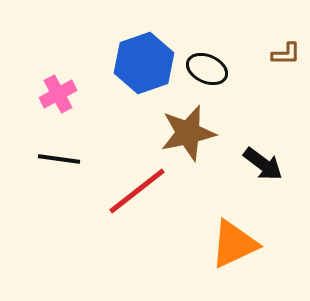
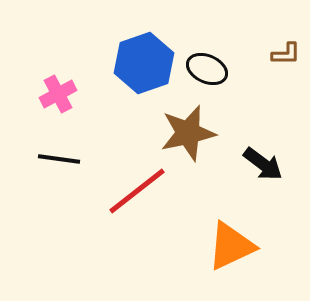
orange triangle: moved 3 px left, 2 px down
